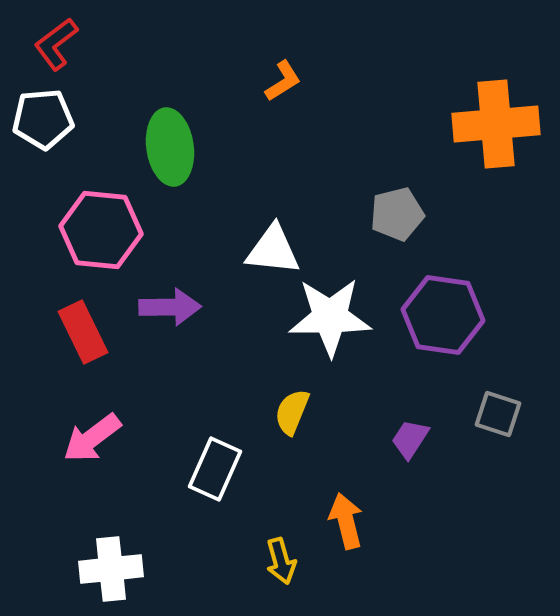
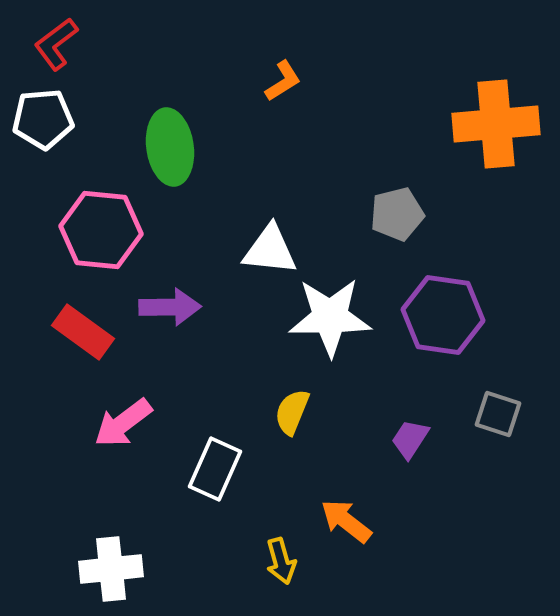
white triangle: moved 3 px left
red rectangle: rotated 28 degrees counterclockwise
pink arrow: moved 31 px right, 15 px up
orange arrow: rotated 38 degrees counterclockwise
